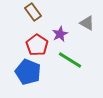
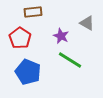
brown rectangle: rotated 60 degrees counterclockwise
purple star: moved 1 px right, 2 px down; rotated 21 degrees counterclockwise
red pentagon: moved 17 px left, 7 px up
